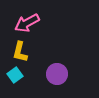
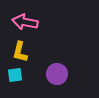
pink arrow: moved 2 px left, 1 px up; rotated 40 degrees clockwise
cyan square: rotated 28 degrees clockwise
